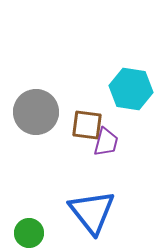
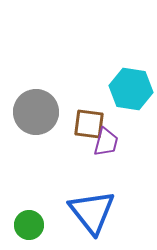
brown square: moved 2 px right, 1 px up
green circle: moved 8 px up
